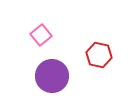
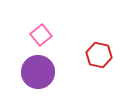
purple circle: moved 14 px left, 4 px up
